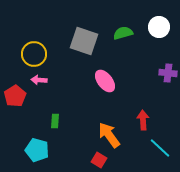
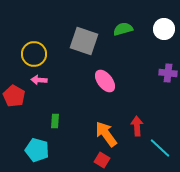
white circle: moved 5 px right, 2 px down
green semicircle: moved 4 px up
red pentagon: moved 1 px left; rotated 10 degrees counterclockwise
red arrow: moved 6 px left, 6 px down
orange arrow: moved 3 px left, 1 px up
red square: moved 3 px right
